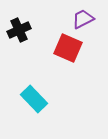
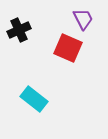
purple trapezoid: rotated 90 degrees clockwise
cyan rectangle: rotated 8 degrees counterclockwise
